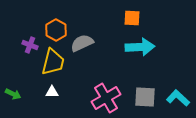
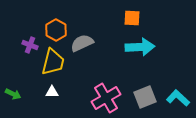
gray square: rotated 25 degrees counterclockwise
